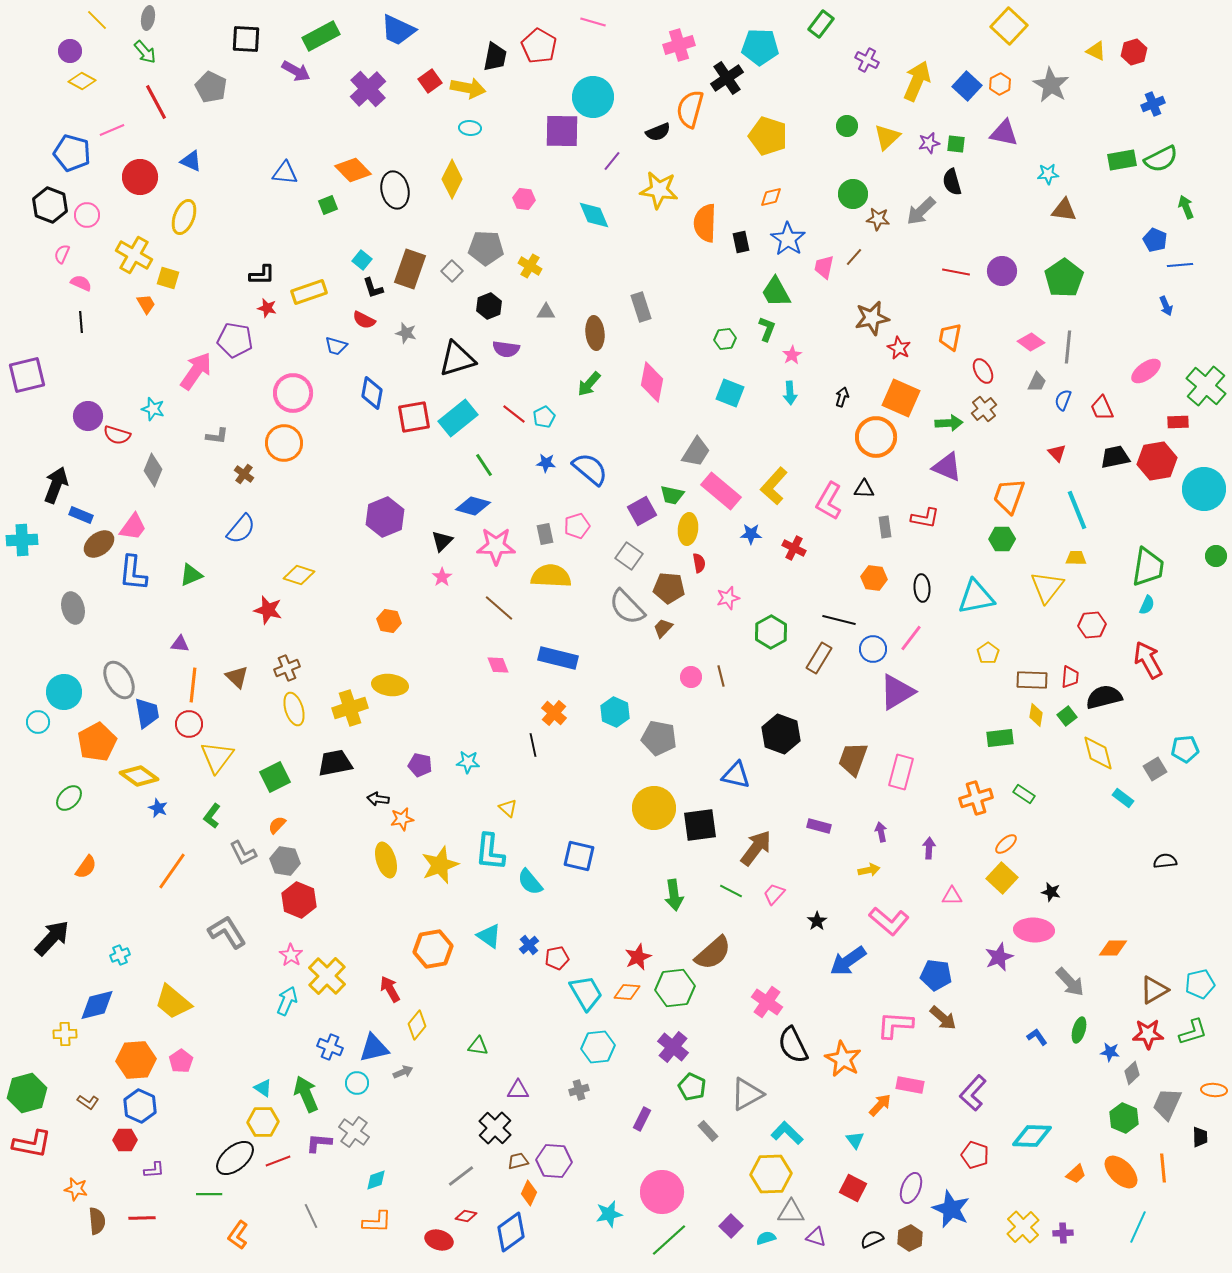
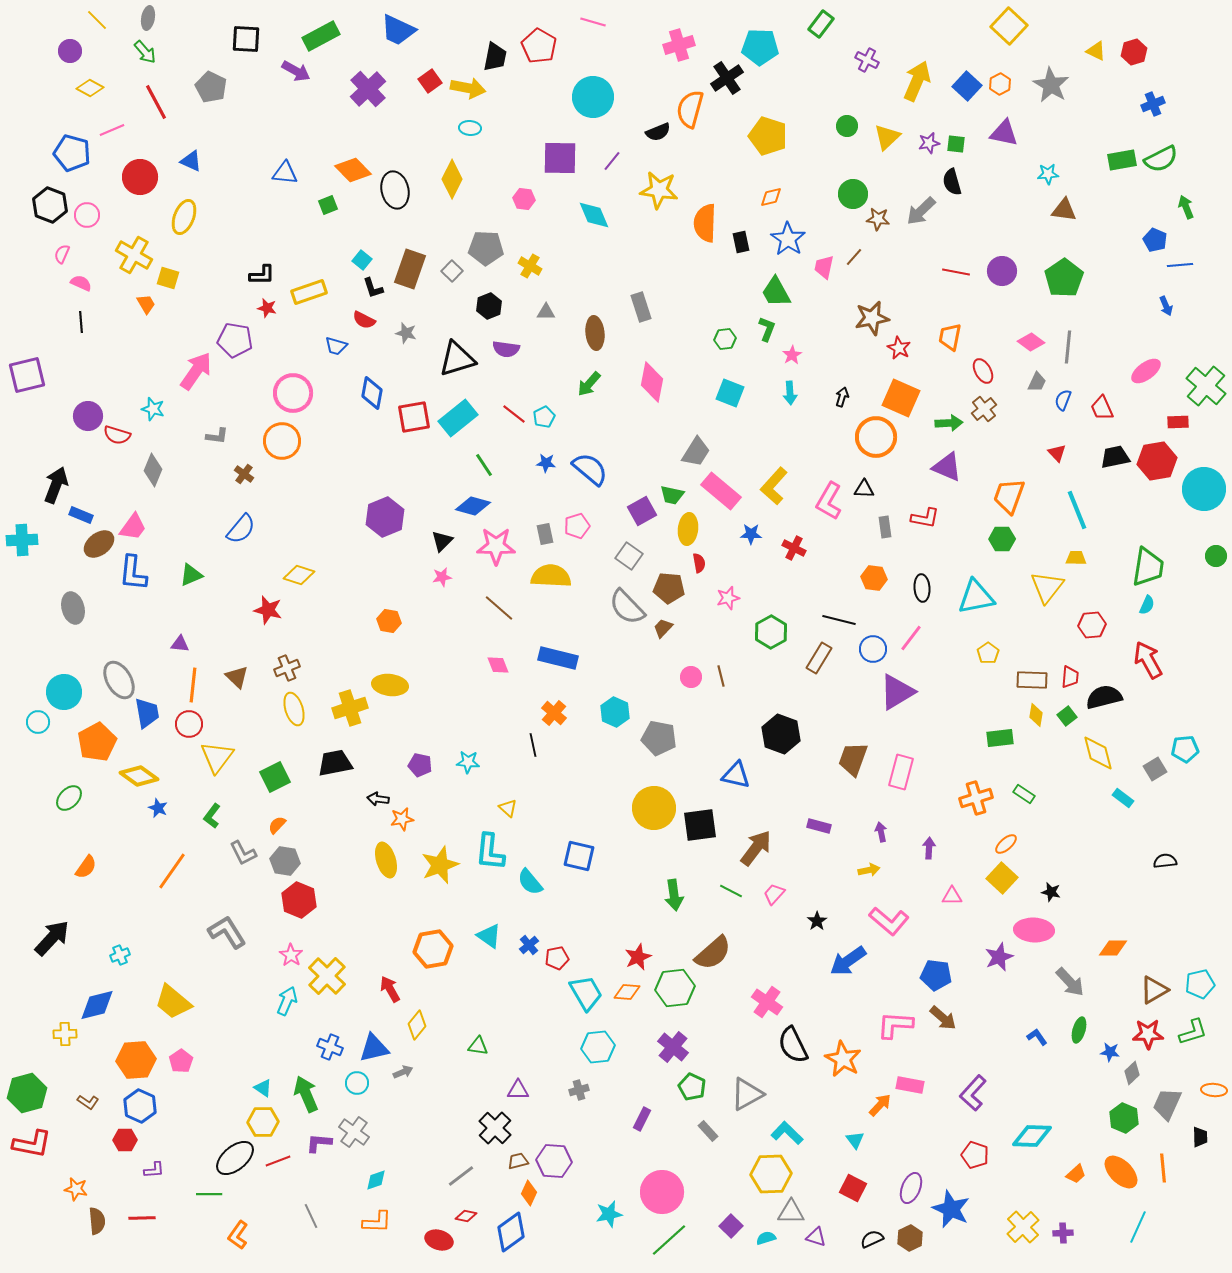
yellow diamond at (82, 81): moved 8 px right, 7 px down
purple square at (562, 131): moved 2 px left, 27 px down
orange circle at (284, 443): moved 2 px left, 2 px up
pink star at (442, 577): rotated 24 degrees clockwise
